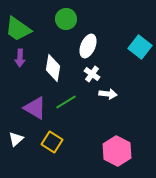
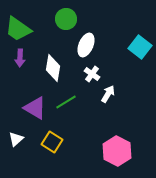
white ellipse: moved 2 px left, 1 px up
white arrow: rotated 66 degrees counterclockwise
